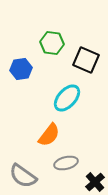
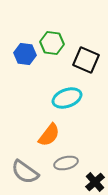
blue hexagon: moved 4 px right, 15 px up; rotated 15 degrees clockwise
cyan ellipse: rotated 28 degrees clockwise
gray semicircle: moved 2 px right, 4 px up
